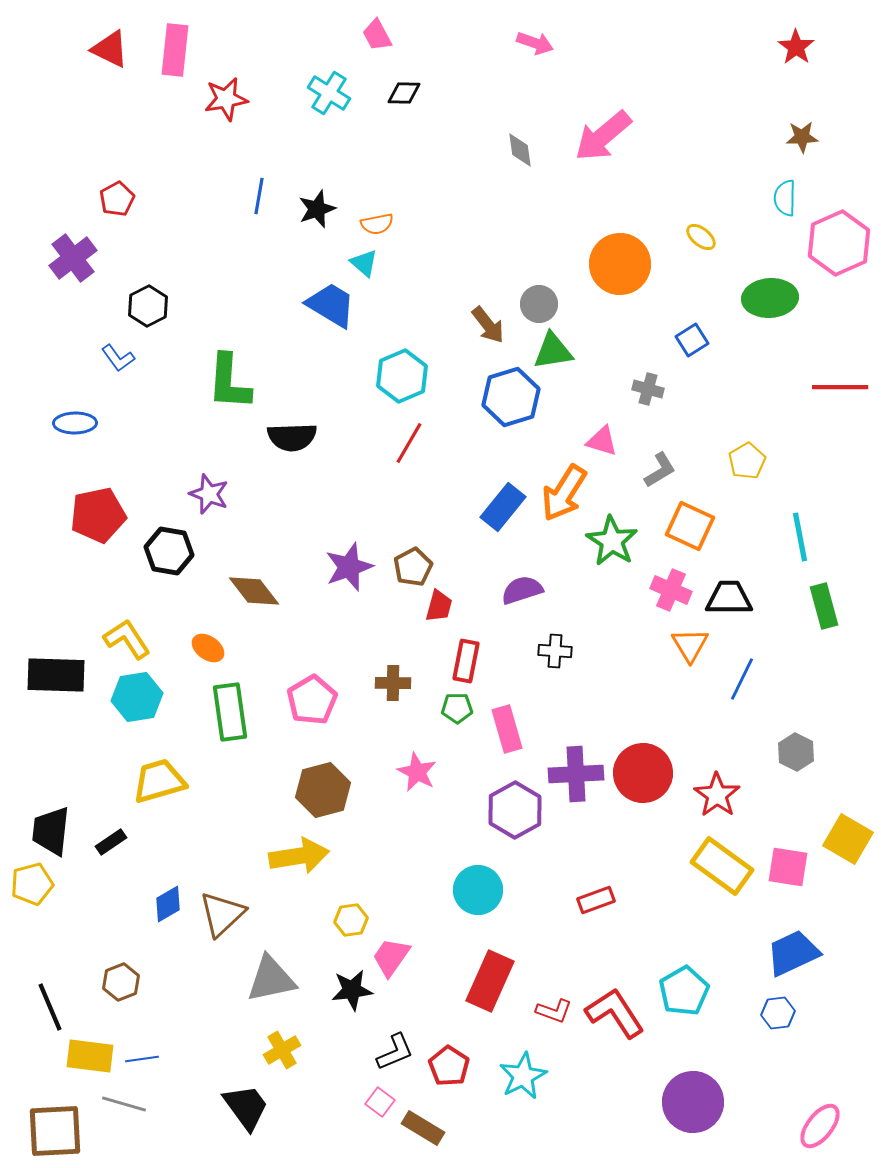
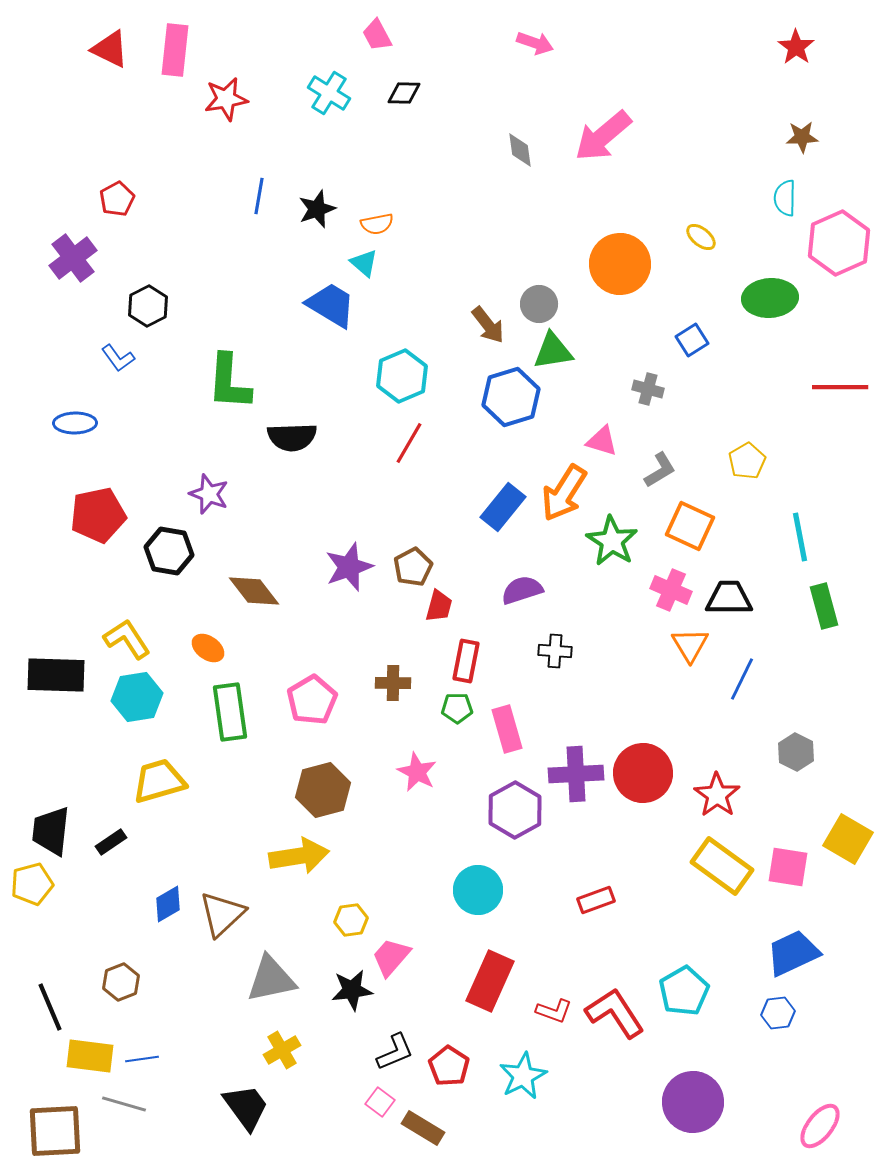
pink trapezoid at (391, 957): rotated 6 degrees clockwise
